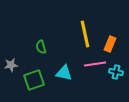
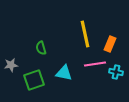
green semicircle: moved 1 px down
